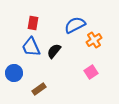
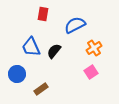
red rectangle: moved 10 px right, 9 px up
orange cross: moved 8 px down
blue circle: moved 3 px right, 1 px down
brown rectangle: moved 2 px right
